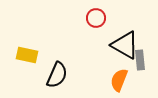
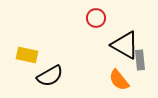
black semicircle: moved 7 px left, 1 px down; rotated 36 degrees clockwise
orange semicircle: rotated 60 degrees counterclockwise
